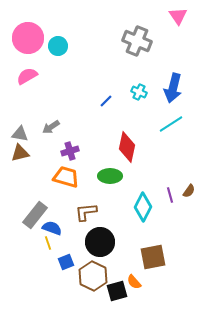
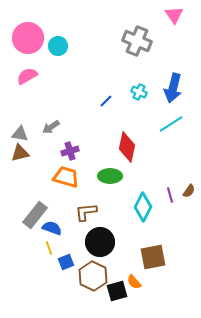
pink triangle: moved 4 px left, 1 px up
yellow line: moved 1 px right, 5 px down
